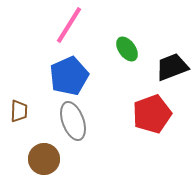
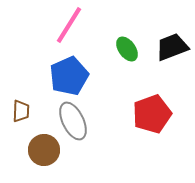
black trapezoid: moved 20 px up
brown trapezoid: moved 2 px right
gray ellipse: rotated 6 degrees counterclockwise
brown circle: moved 9 px up
